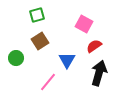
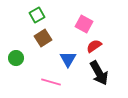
green square: rotated 14 degrees counterclockwise
brown square: moved 3 px right, 3 px up
blue triangle: moved 1 px right, 1 px up
black arrow: rotated 135 degrees clockwise
pink line: moved 3 px right; rotated 66 degrees clockwise
